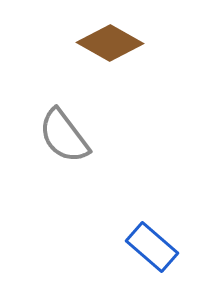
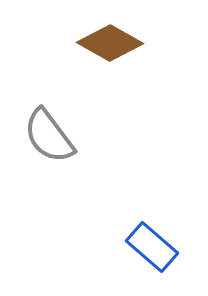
gray semicircle: moved 15 px left
